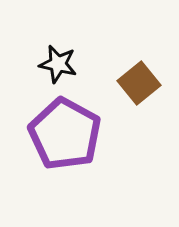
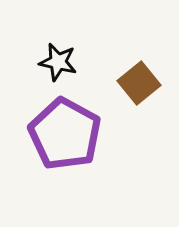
black star: moved 2 px up
